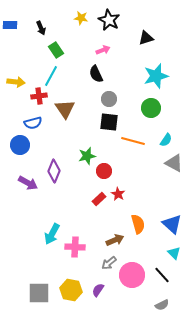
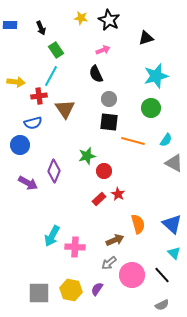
cyan arrow: moved 2 px down
purple semicircle: moved 1 px left, 1 px up
